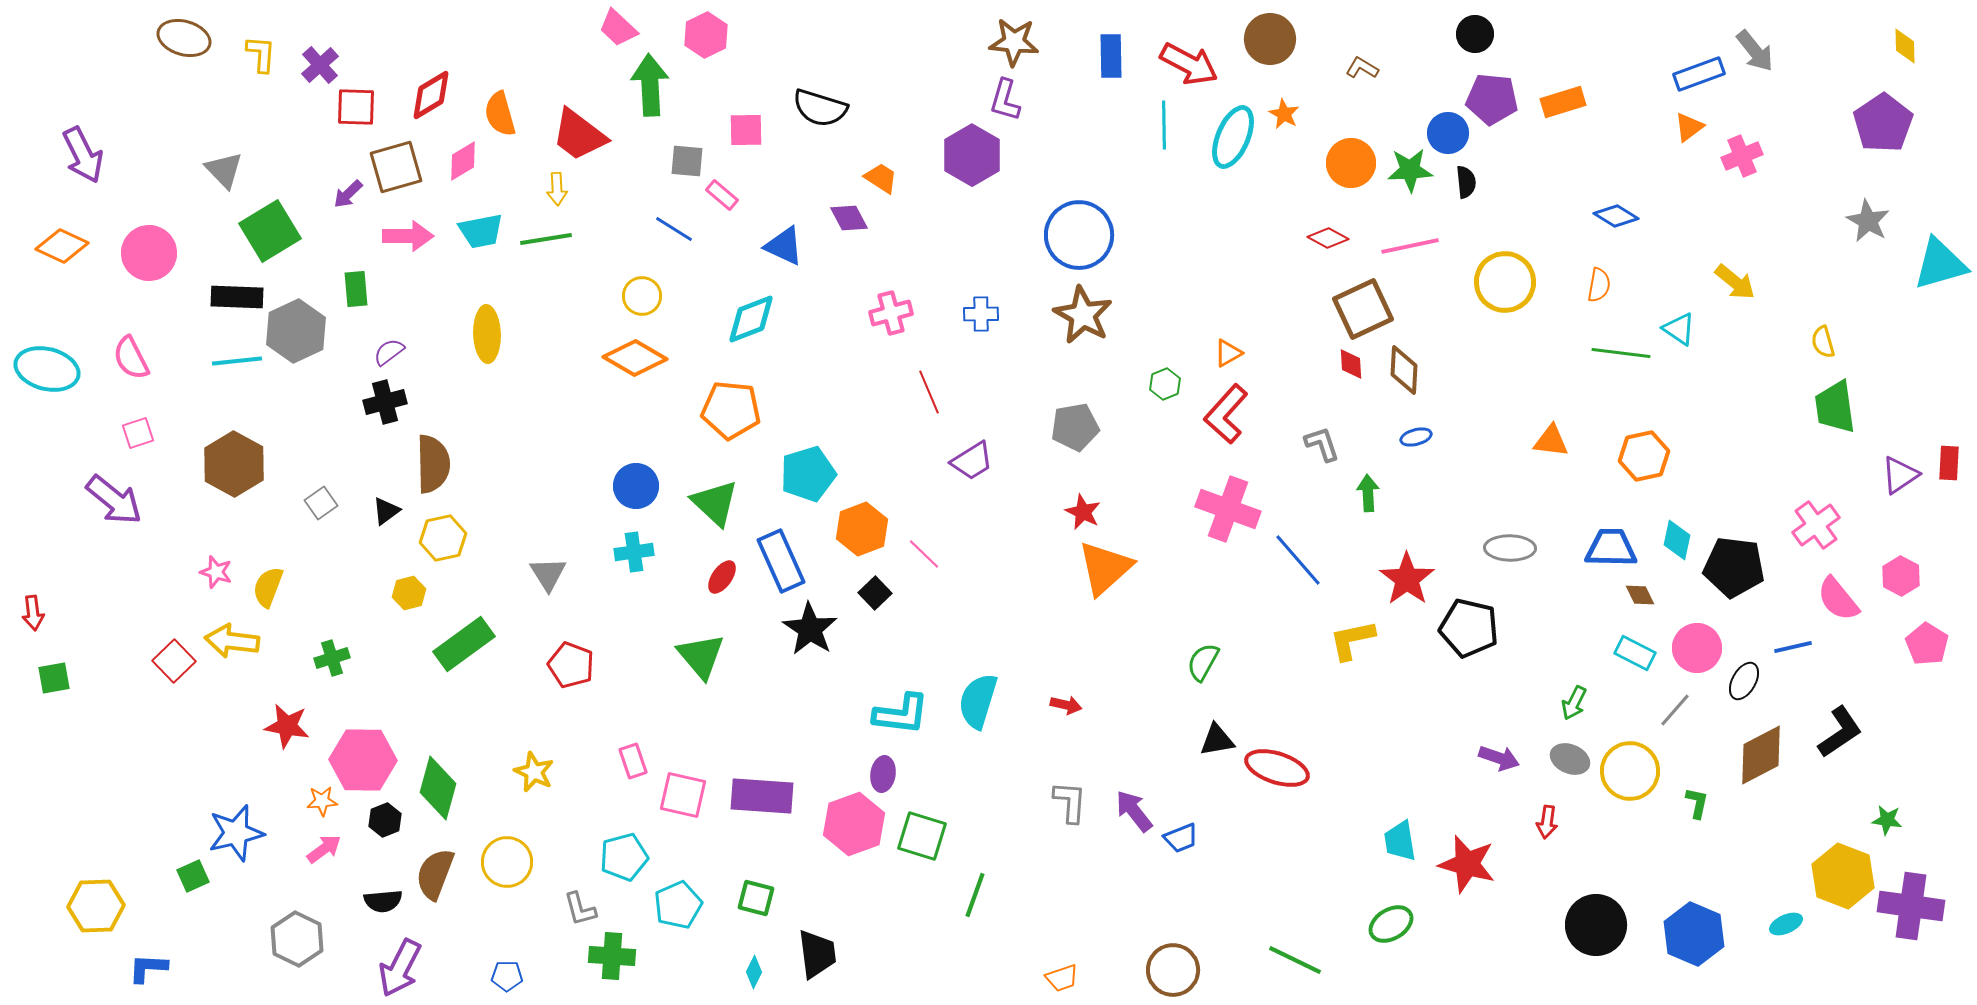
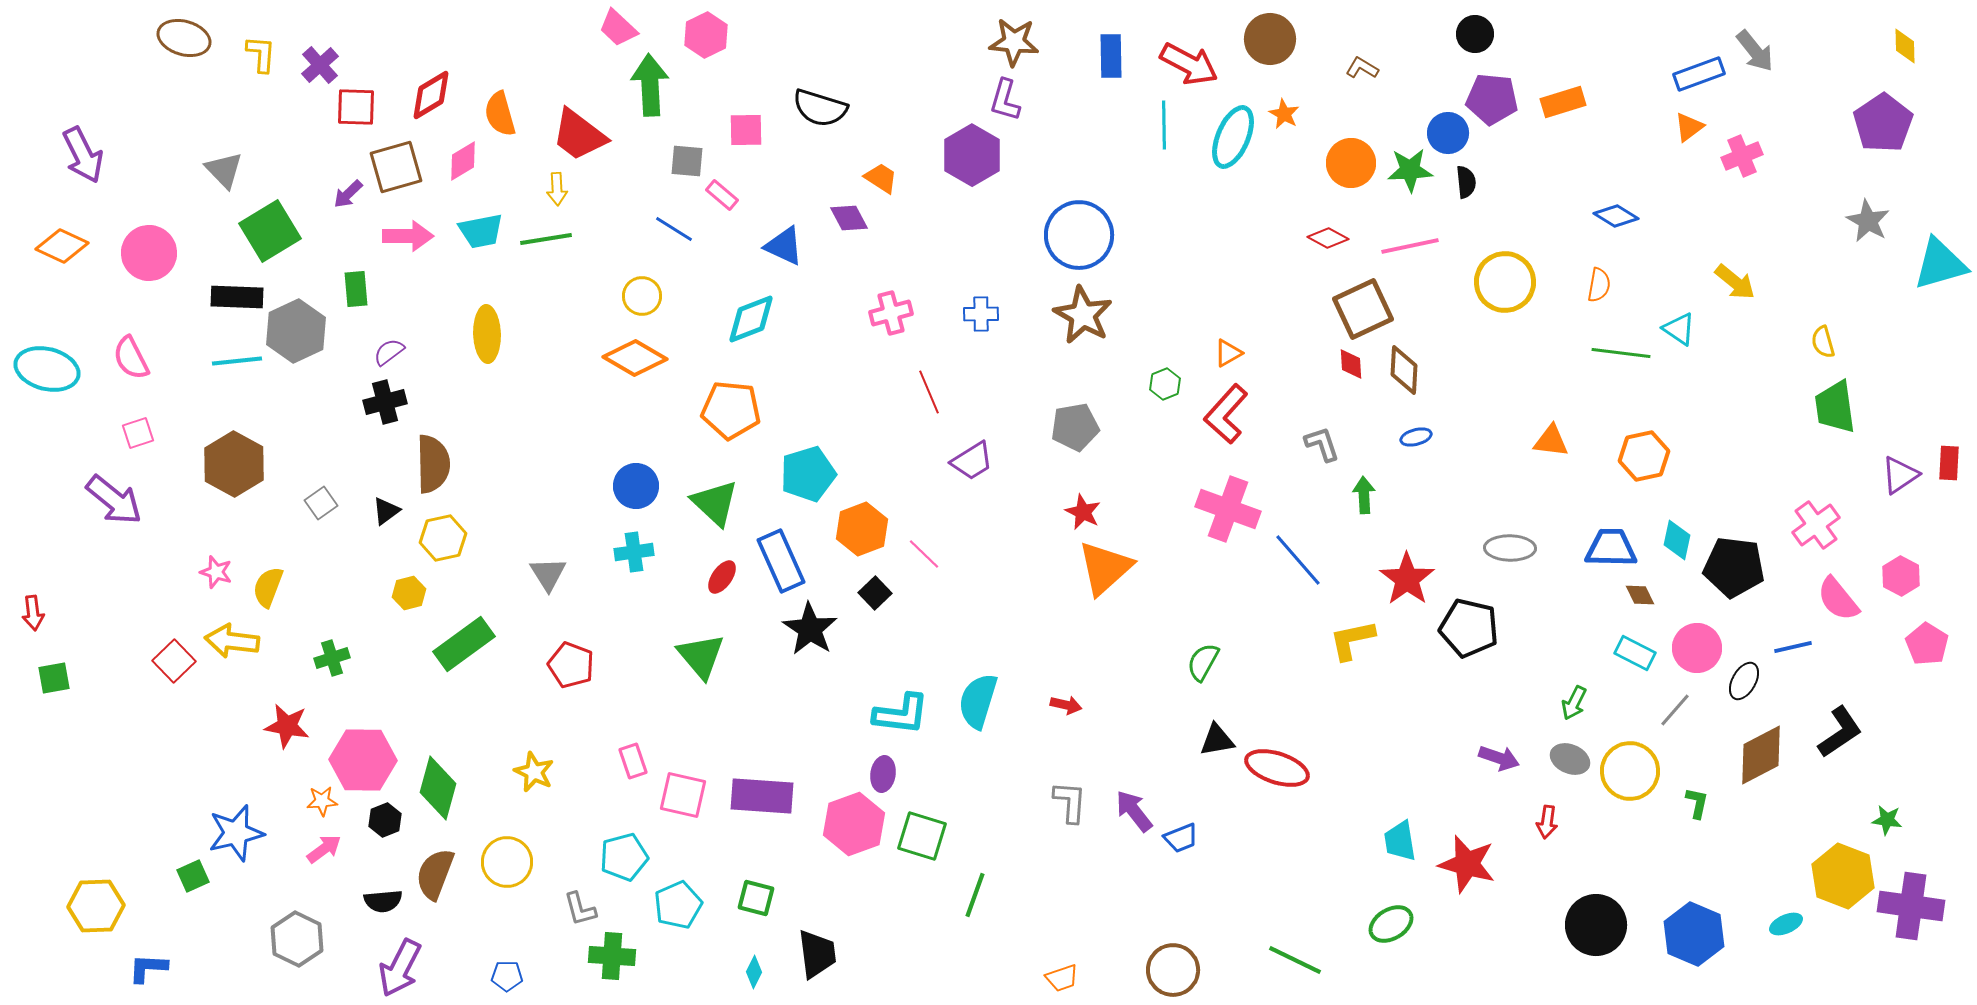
green arrow at (1368, 493): moved 4 px left, 2 px down
